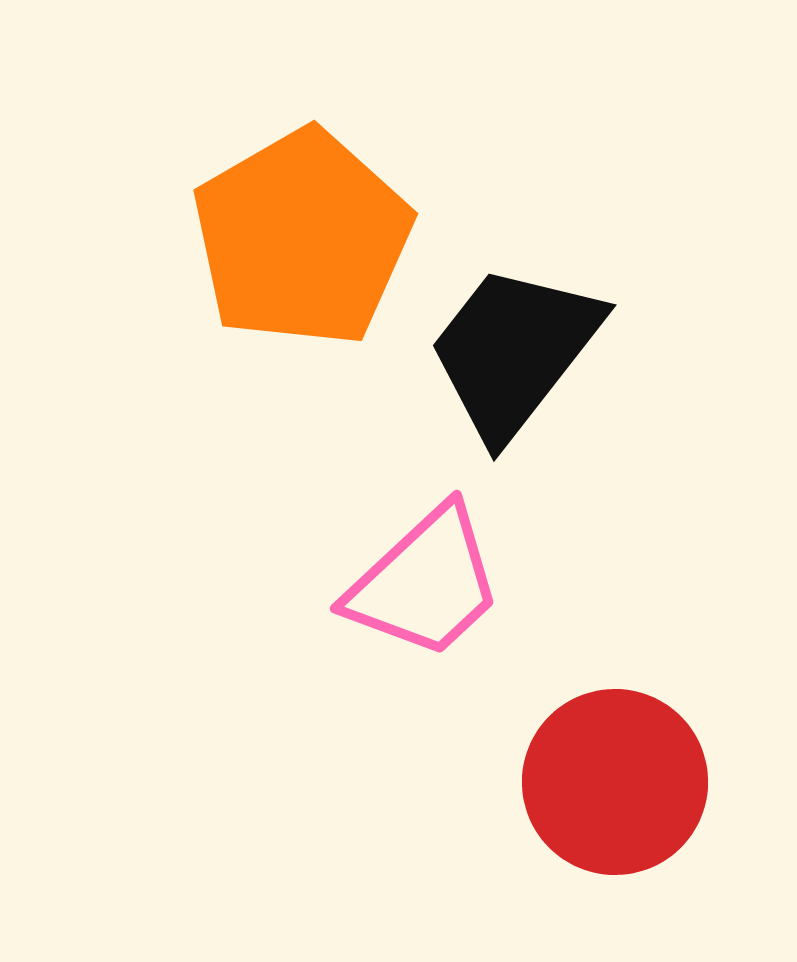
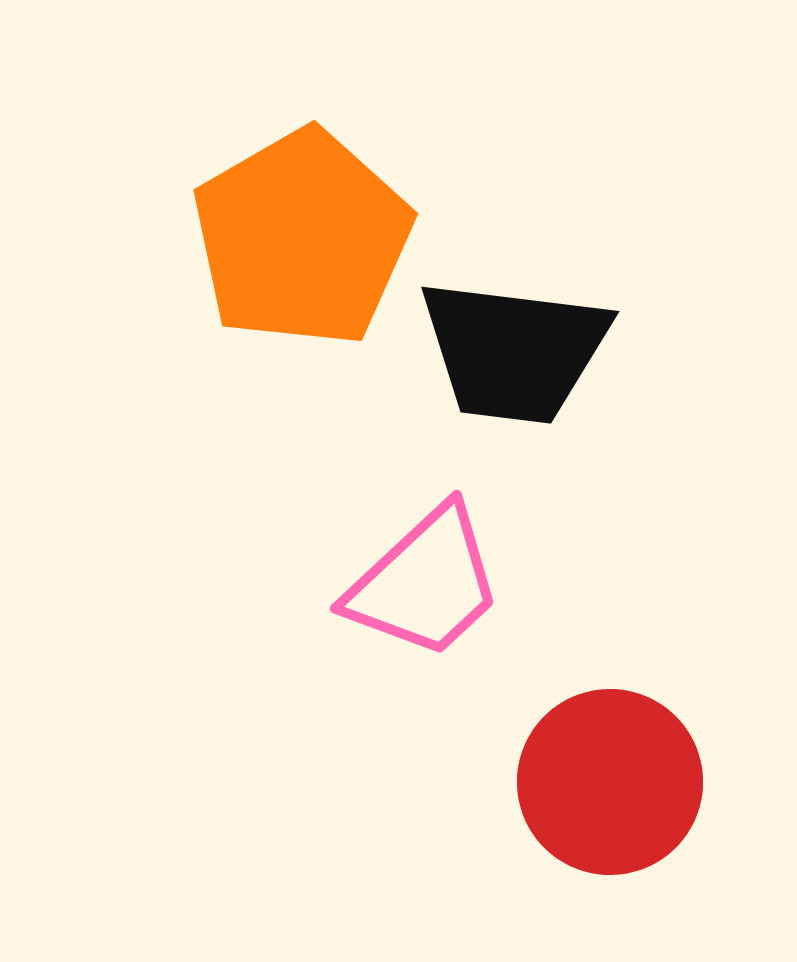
black trapezoid: rotated 121 degrees counterclockwise
red circle: moved 5 px left
